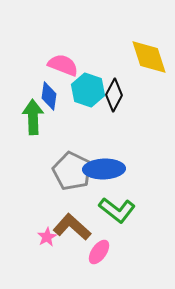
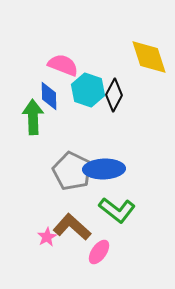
blue diamond: rotated 8 degrees counterclockwise
